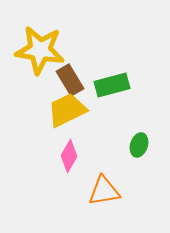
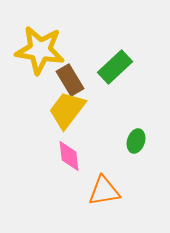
green rectangle: moved 3 px right, 18 px up; rotated 28 degrees counterclockwise
yellow trapezoid: rotated 27 degrees counterclockwise
green ellipse: moved 3 px left, 4 px up
pink diamond: rotated 36 degrees counterclockwise
